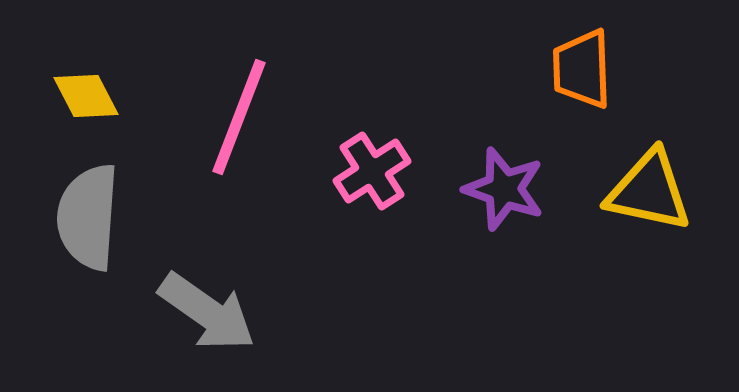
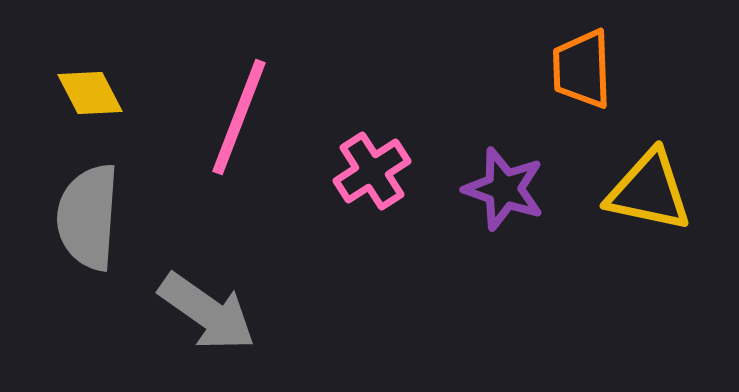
yellow diamond: moved 4 px right, 3 px up
